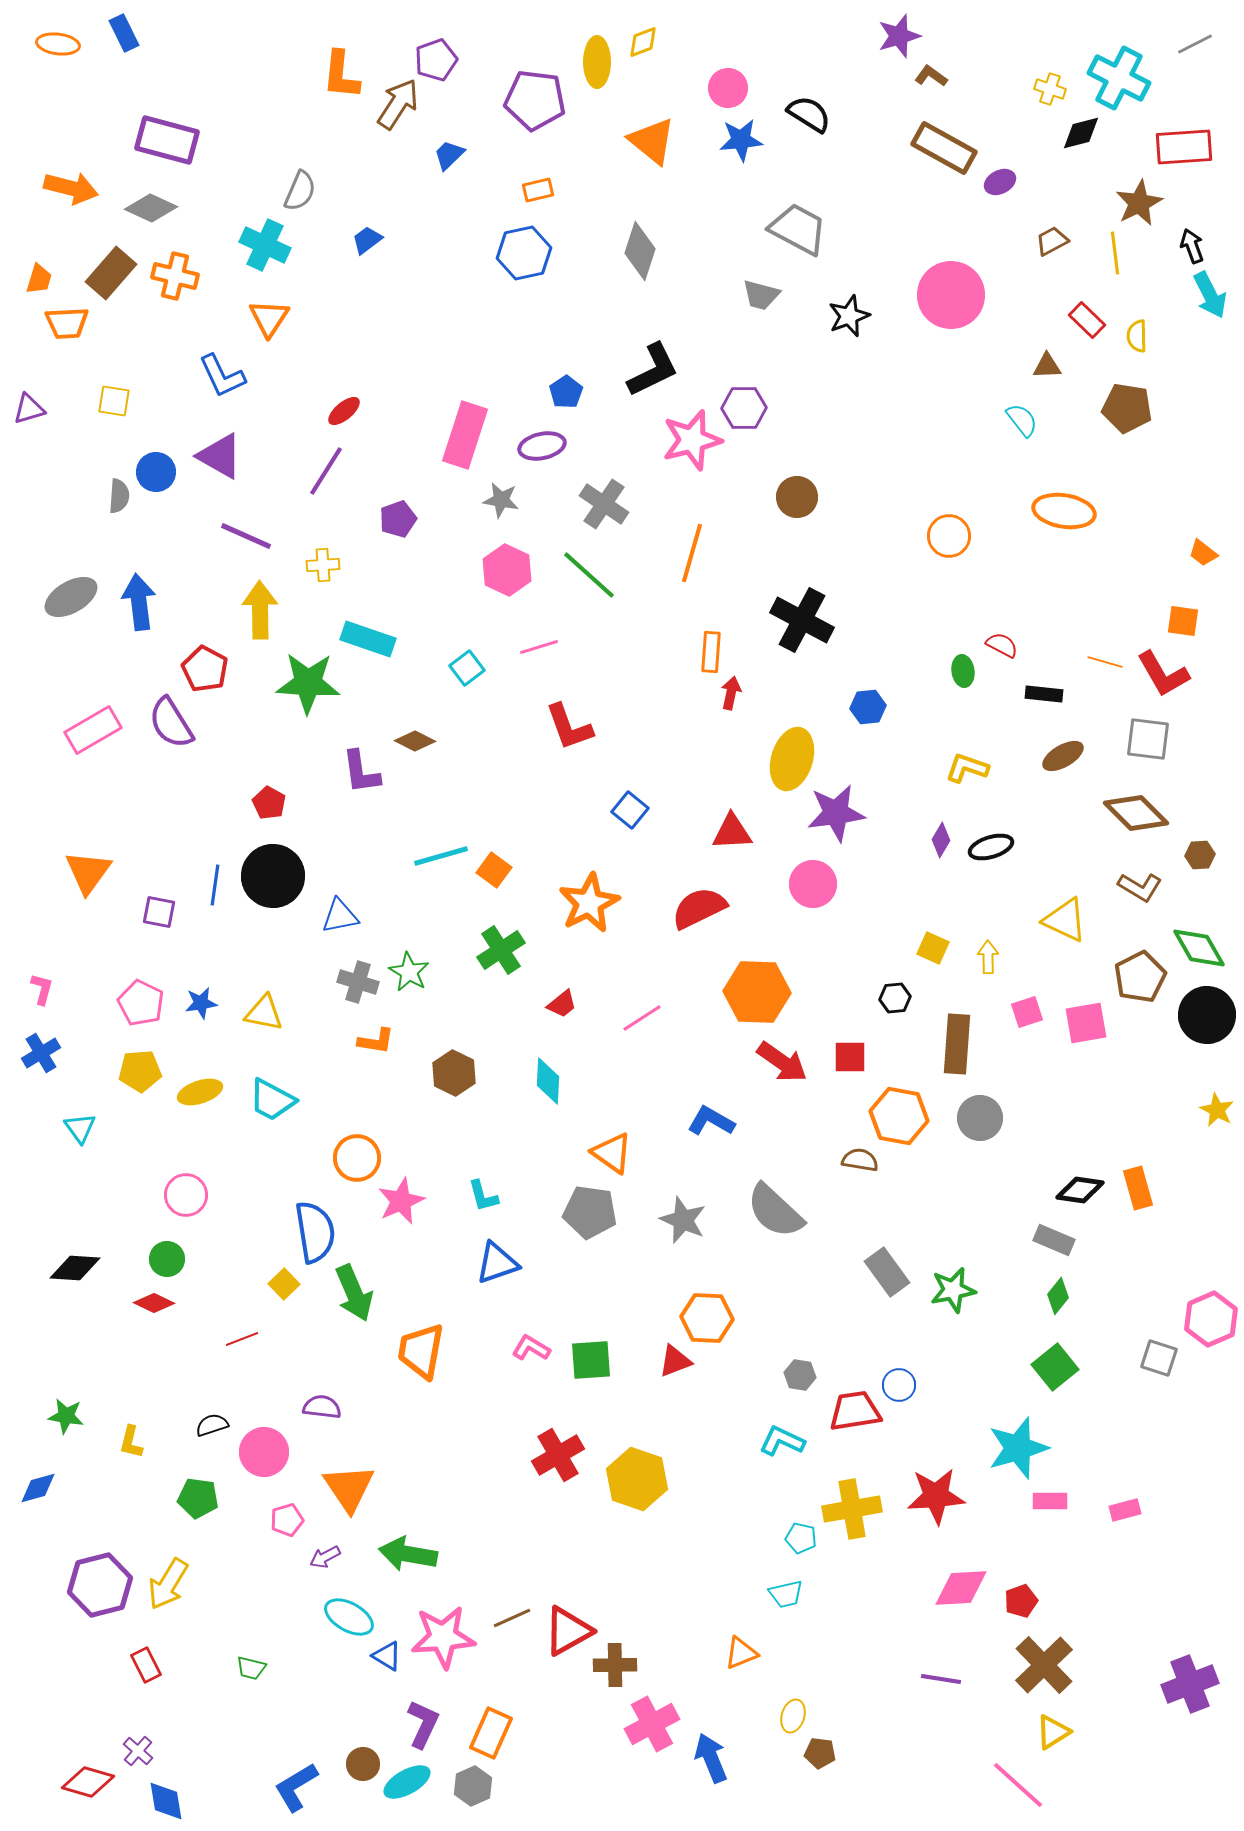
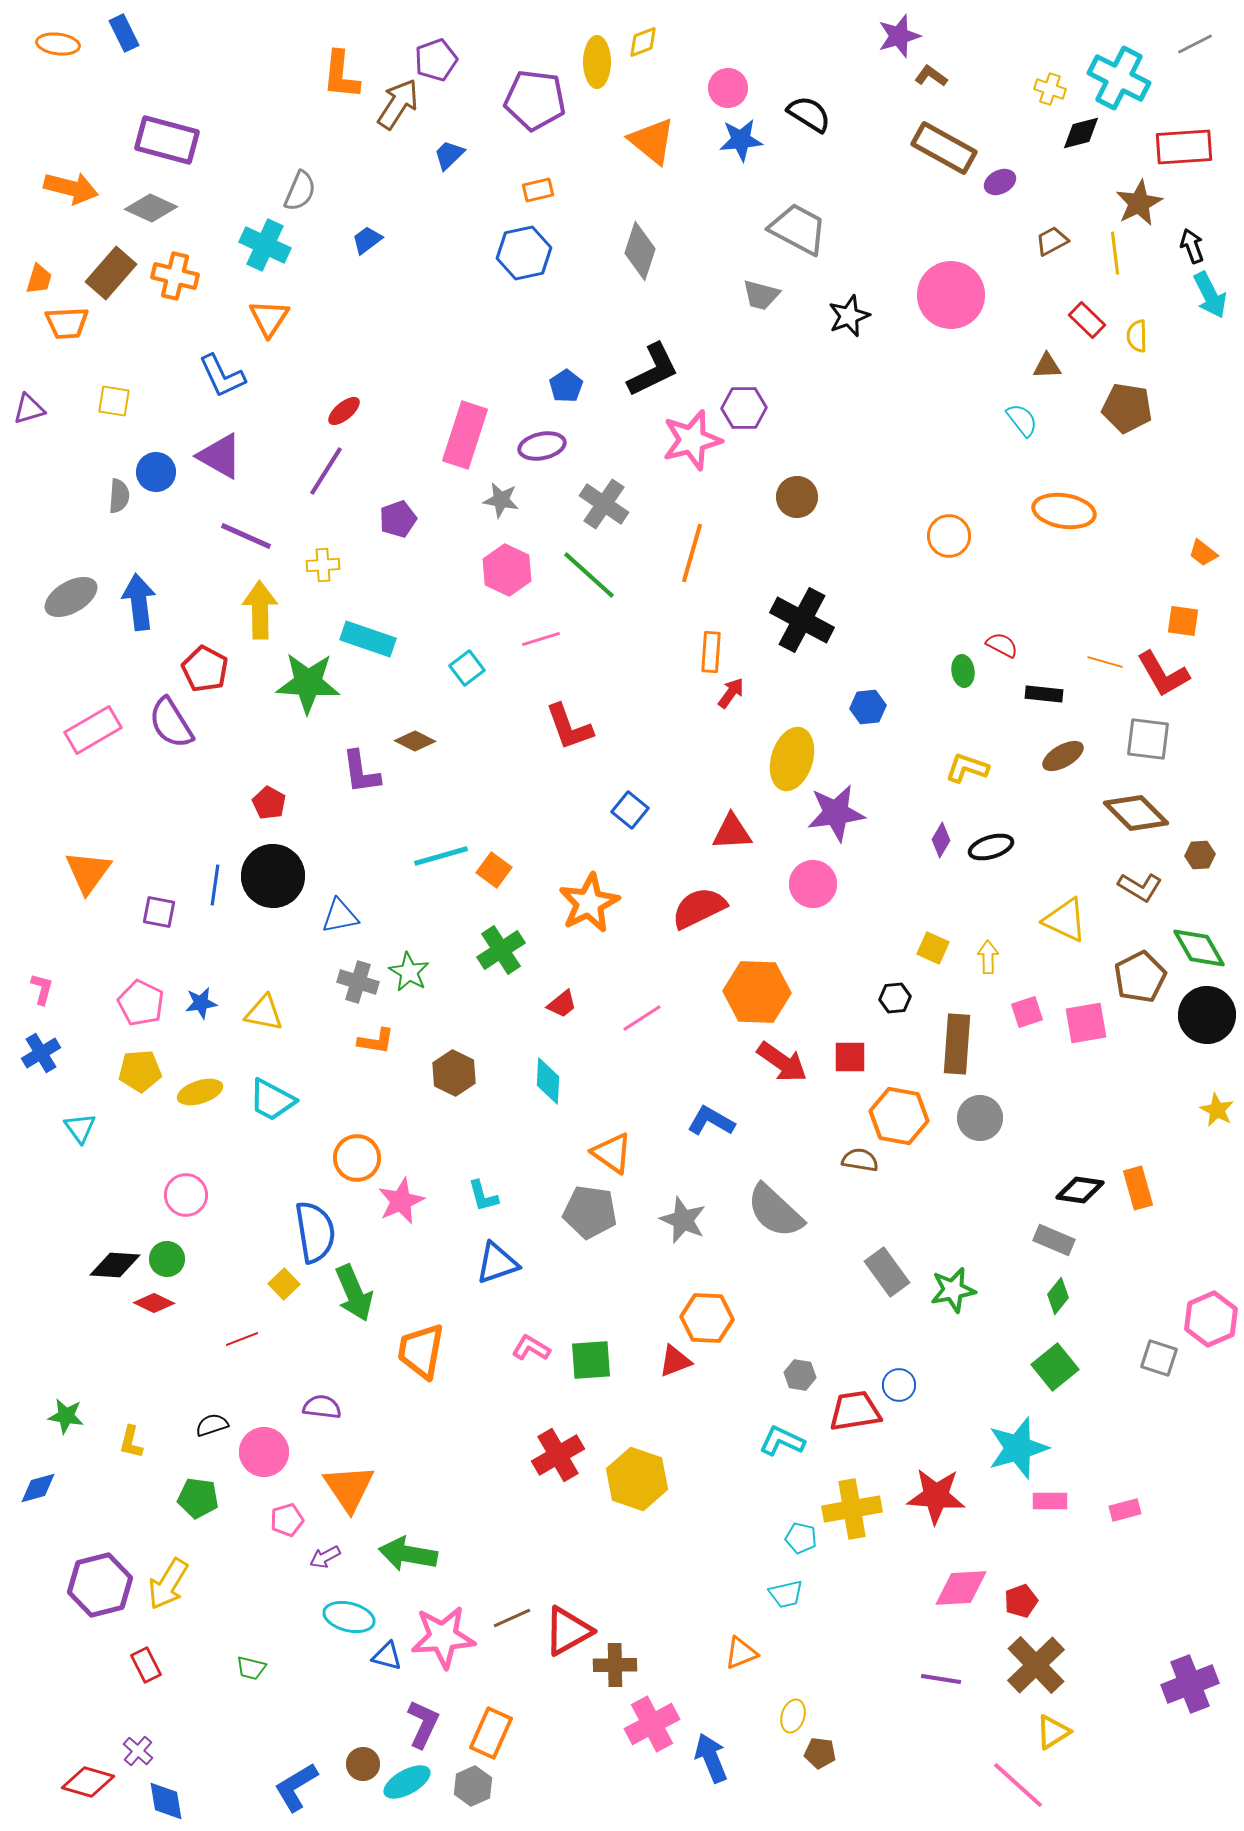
blue pentagon at (566, 392): moved 6 px up
pink line at (539, 647): moved 2 px right, 8 px up
red arrow at (731, 693): rotated 24 degrees clockwise
black diamond at (75, 1268): moved 40 px right, 3 px up
red star at (936, 1496): rotated 8 degrees clockwise
cyan ellipse at (349, 1617): rotated 15 degrees counterclockwise
blue triangle at (387, 1656): rotated 16 degrees counterclockwise
brown cross at (1044, 1665): moved 8 px left
